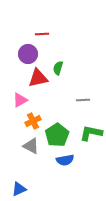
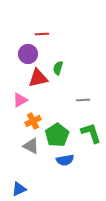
green L-shape: rotated 60 degrees clockwise
